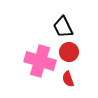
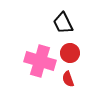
black trapezoid: moved 4 px up
red circle: moved 1 px right, 1 px down
